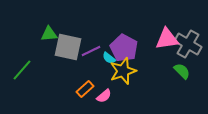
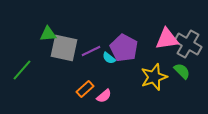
green triangle: moved 1 px left
gray square: moved 4 px left, 1 px down
yellow star: moved 31 px right, 6 px down
